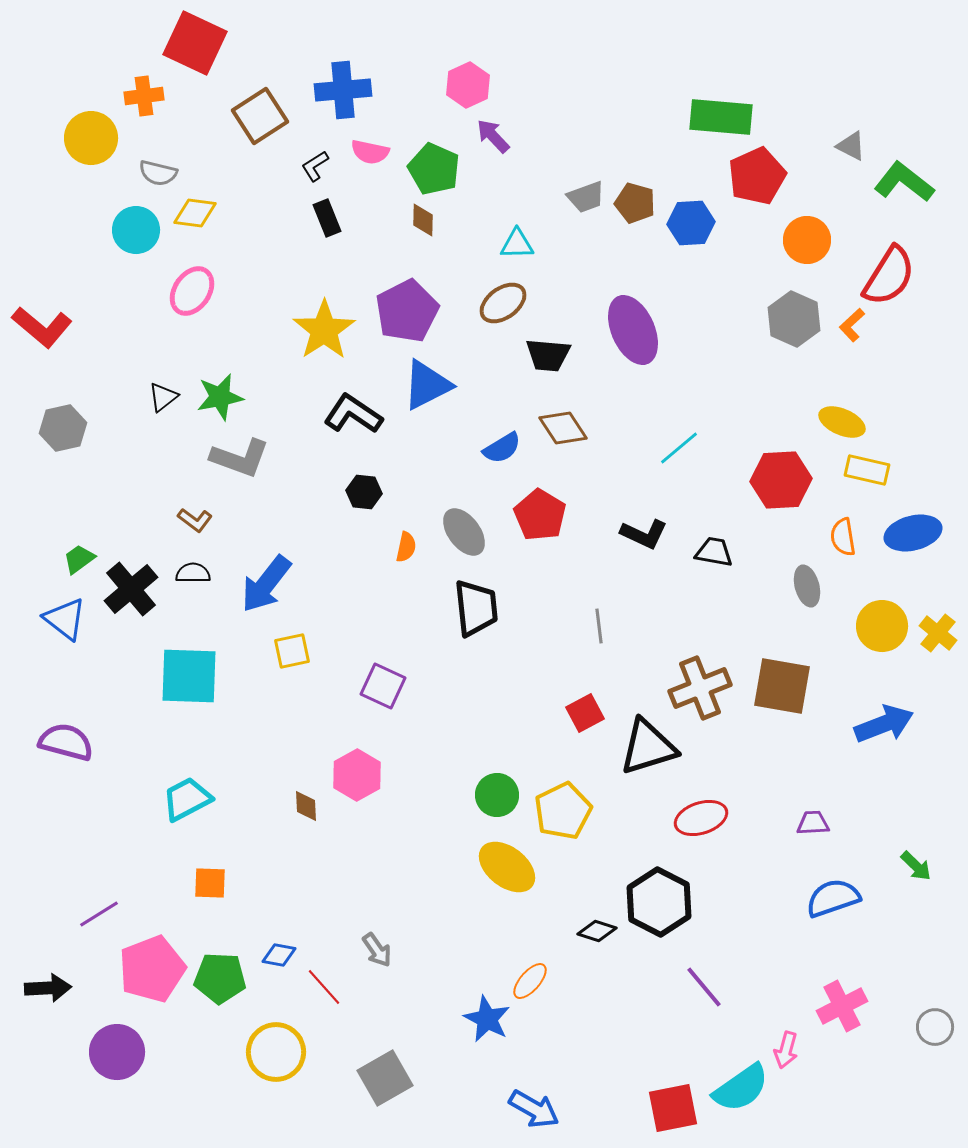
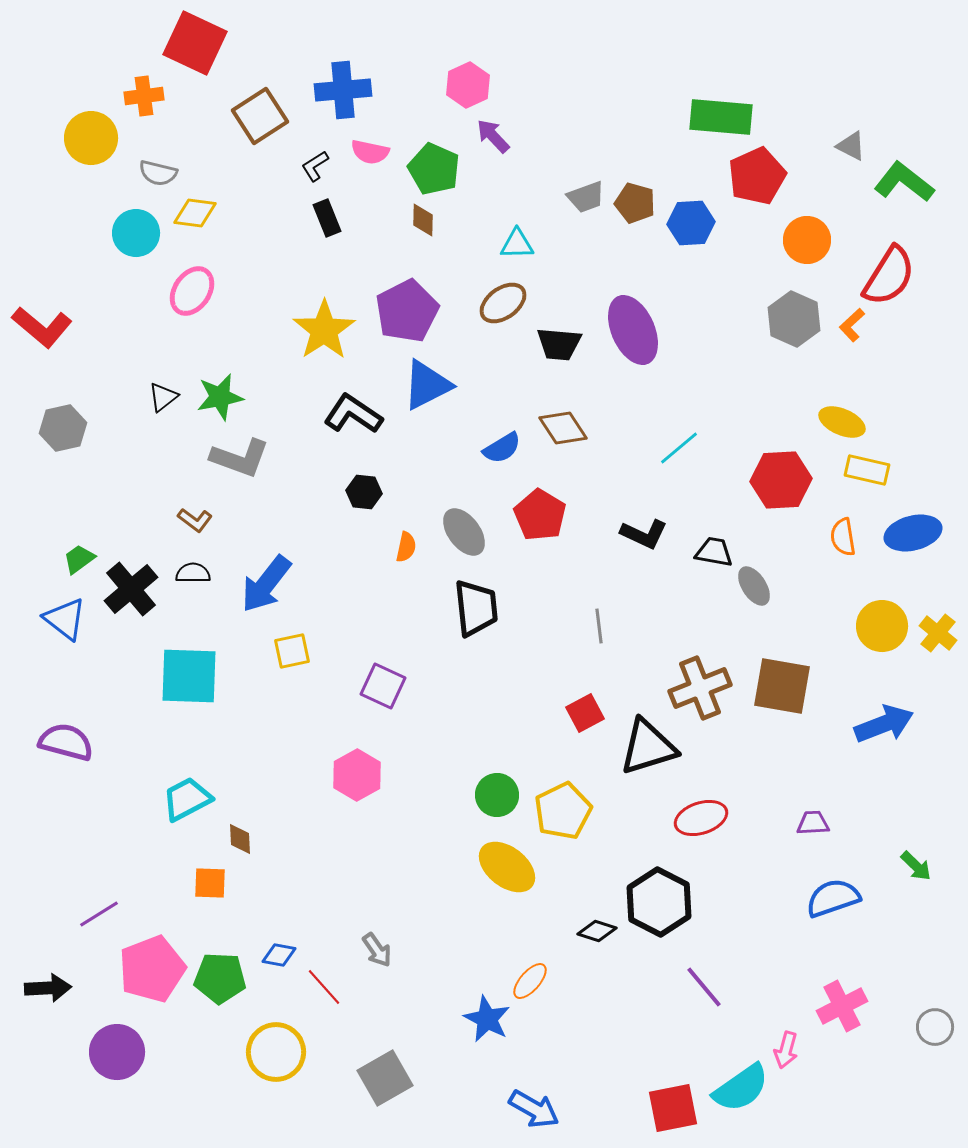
cyan circle at (136, 230): moved 3 px down
black trapezoid at (548, 355): moved 11 px right, 11 px up
gray ellipse at (807, 586): moved 53 px left; rotated 18 degrees counterclockwise
brown diamond at (306, 806): moved 66 px left, 33 px down
